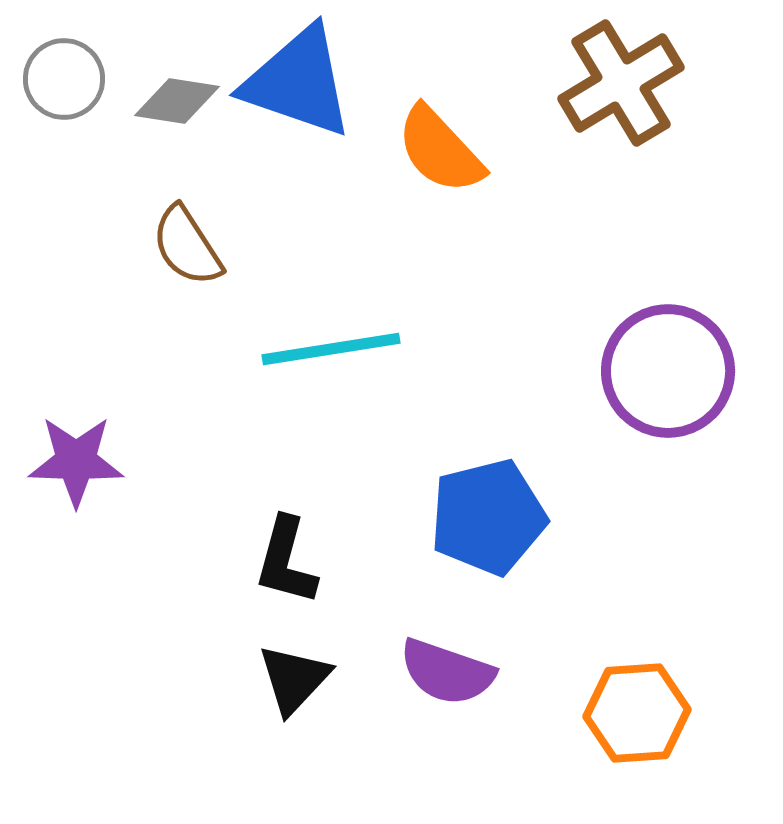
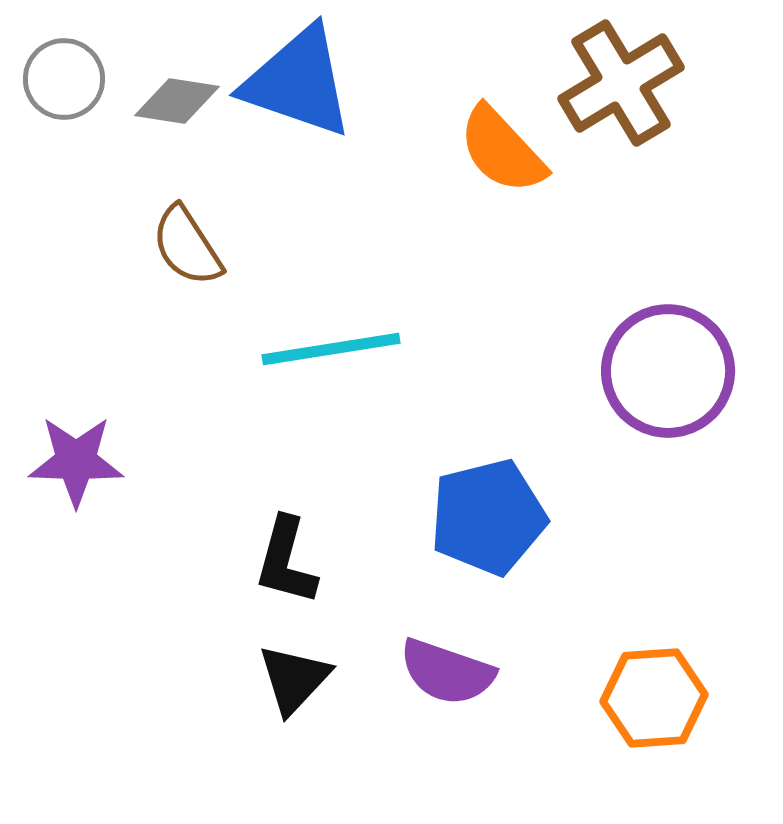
orange semicircle: moved 62 px right
orange hexagon: moved 17 px right, 15 px up
